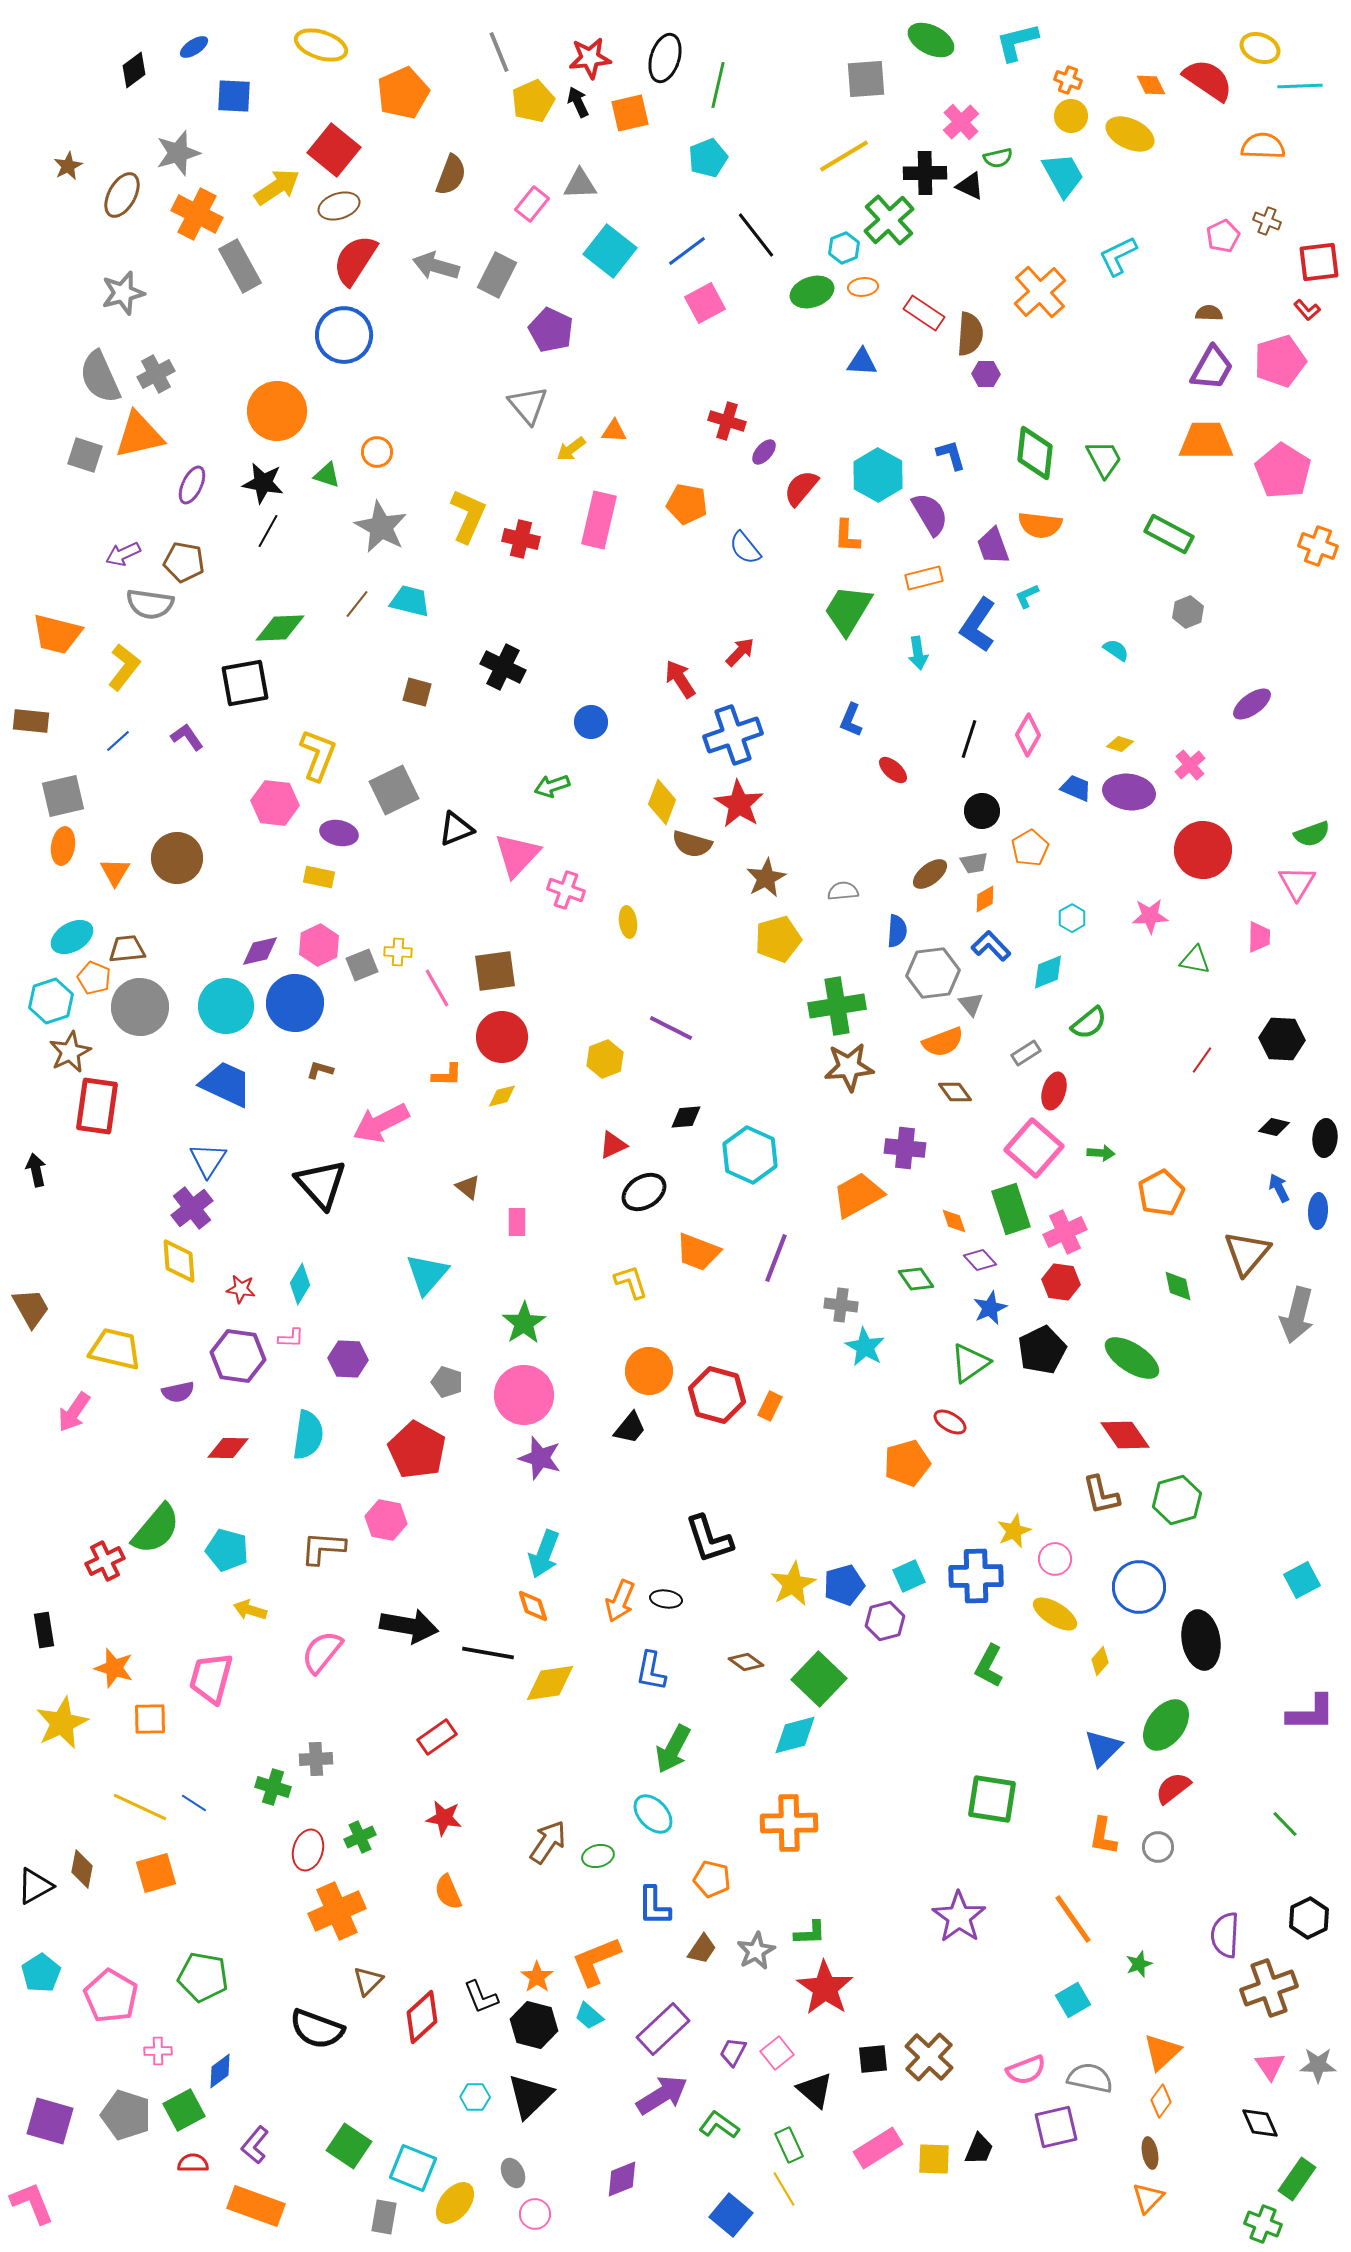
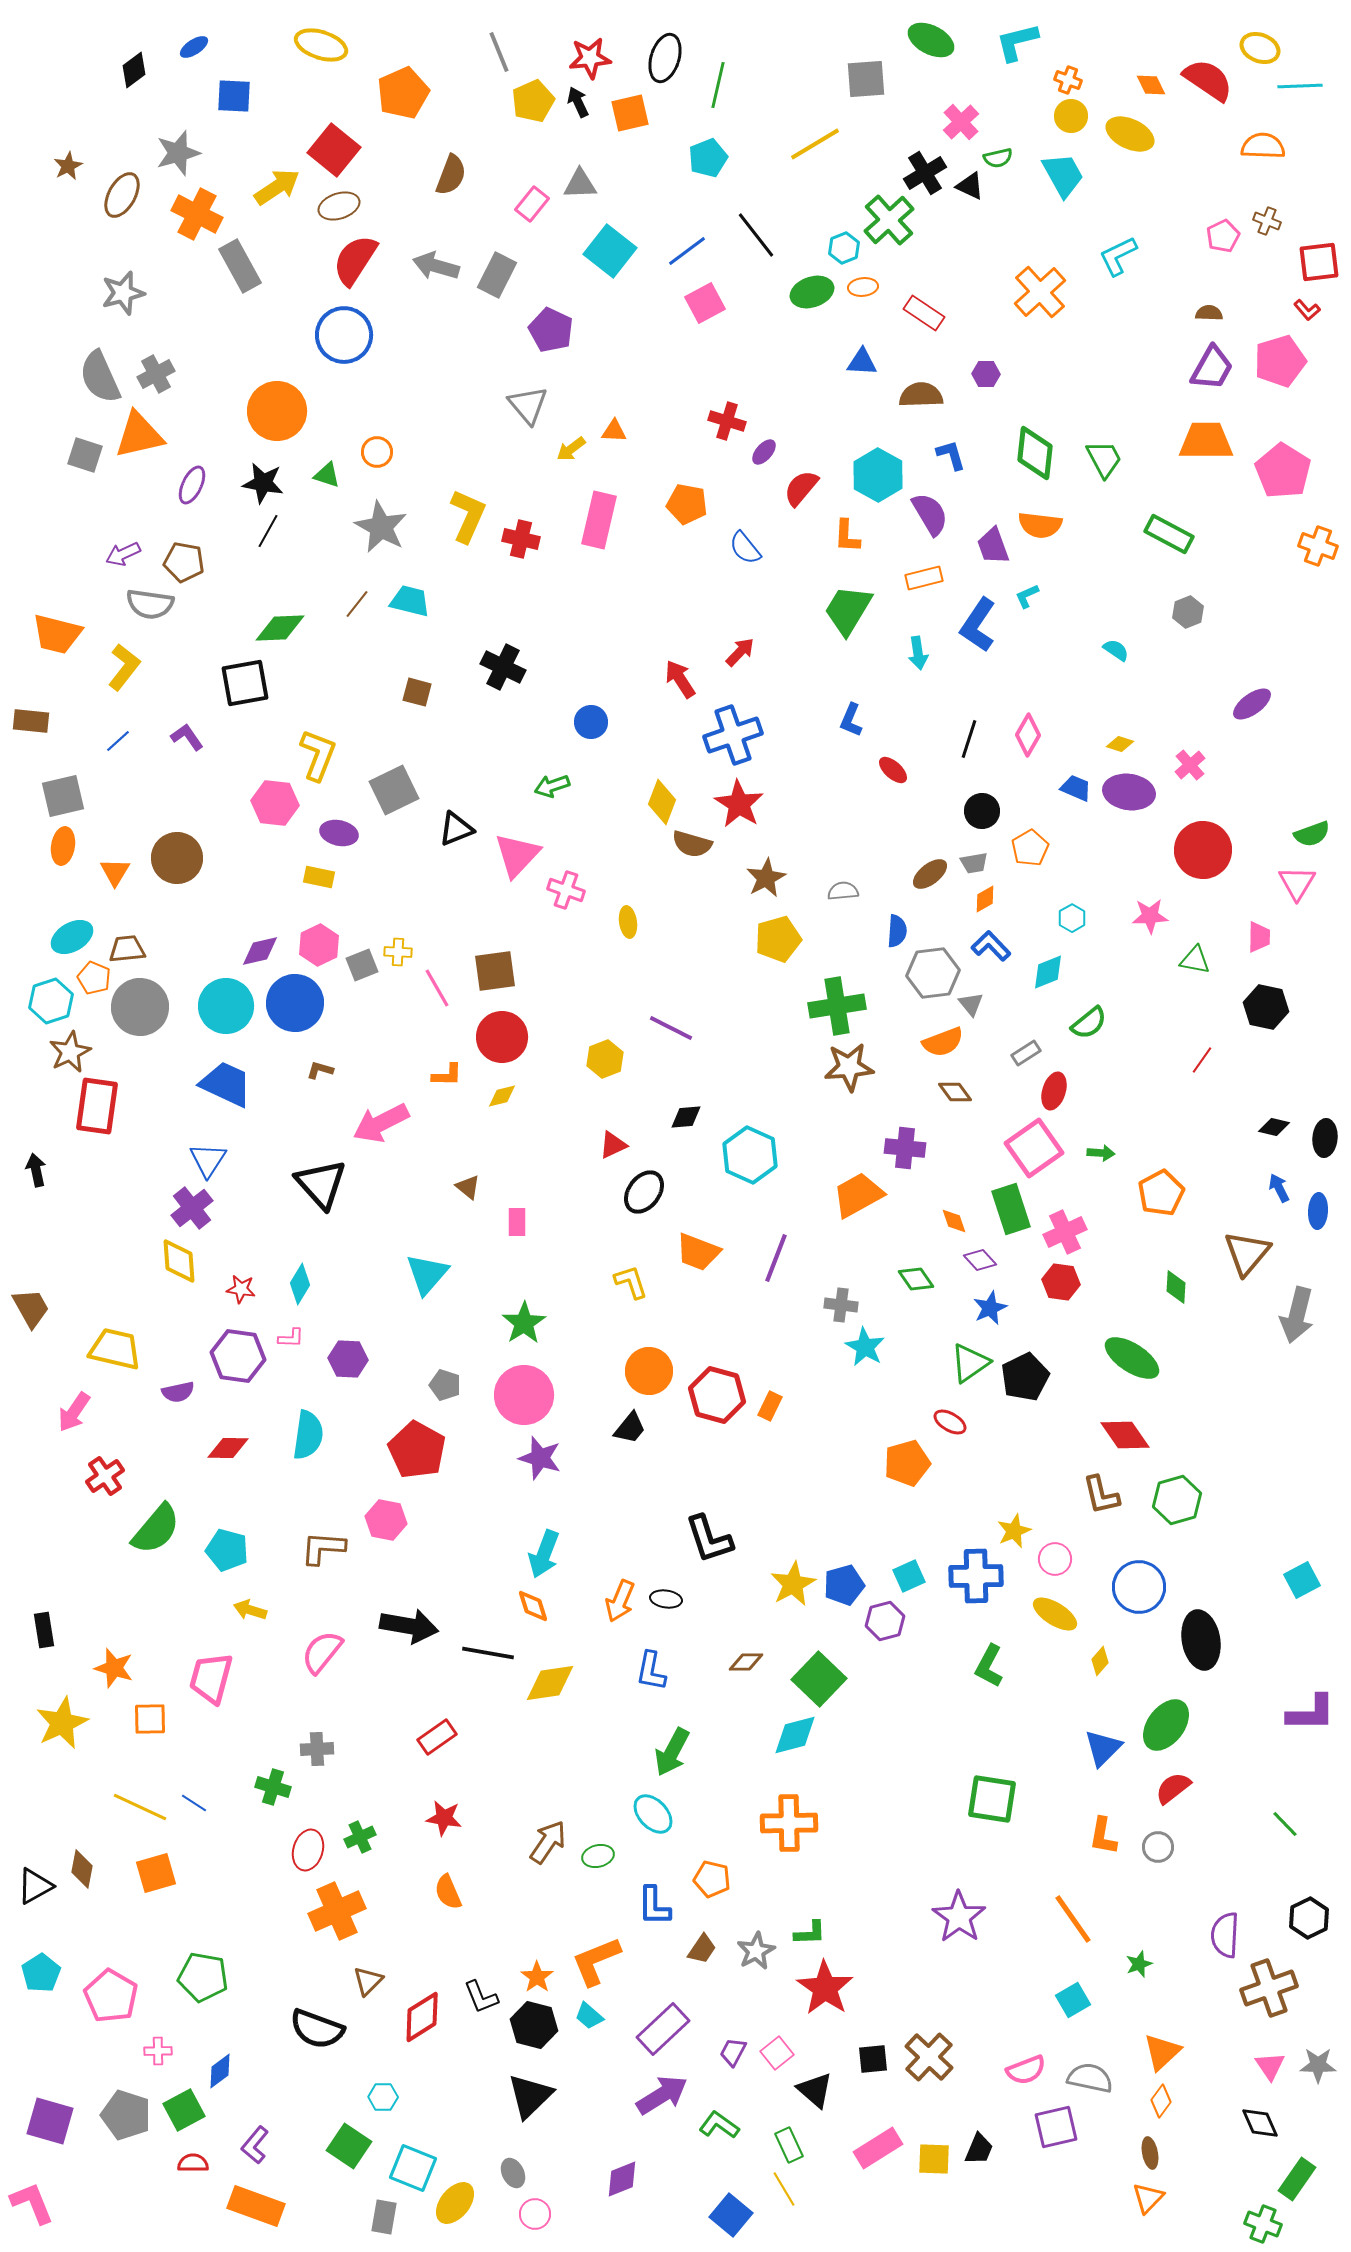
yellow line at (844, 156): moved 29 px left, 12 px up
black cross at (925, 173): rotated 30 degrees counterclockwise
brown semicircle at (970, 334): moved 49 px left, 61 px down; rotated 96 degrees counterclockwise
black hexagon at (1282, 1039): moved 16 px left, 32 px up; rotated 9 degrees clockwise
pink square at (1034, 1148): rotated 14 degrees clockwise
black ellipse at (644, 1192): rotated 21 degrees counterclockwise
green diamond at (1178, 1286): moved 2 px left, 1 px down; rotated 16 degrees clockwise
black pentagon at (1042, 1350): moved 17 px left, 27 px down
gray pentagon at (447, 1382): moved 2 px left, 3 px down
red cross at (105, 1561): moved 85 px up; rotated 9 degrees counterclockwise
brown diamond at (746, 1662): rotated 36 degrees counterclockwise
green arrow at (673, 1749): moved 1 px left, 3 px down
gray cross at (316, 1759): moved 1 px right, 10 px up
red diamond at (422, 2017): rotated 10 degrees clockwise
cyan hexagon at (475, 2097): moved 92 px left
